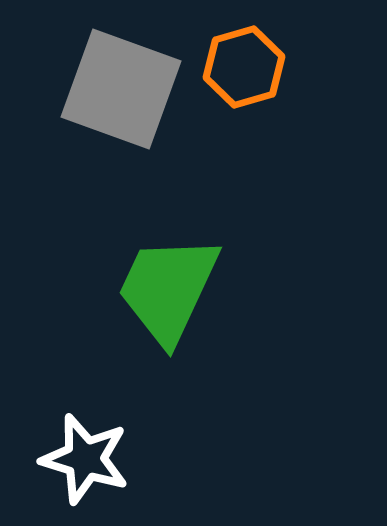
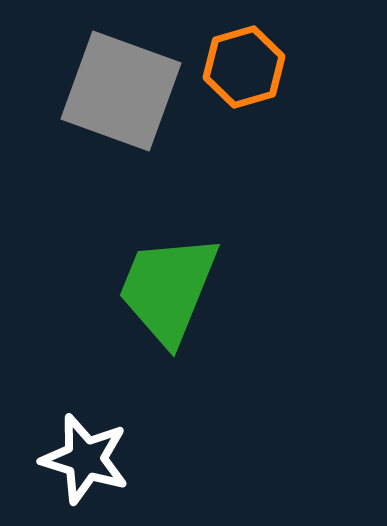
gray square: moved 2 px down
green trapezoid: rotated 3 degrees counterclockwise
